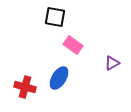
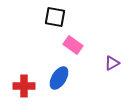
red cross: moved 1 px left, 1 px up; rotated 15 degrees counterclockwise
